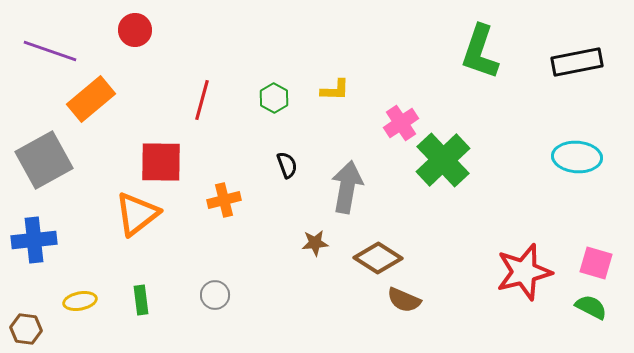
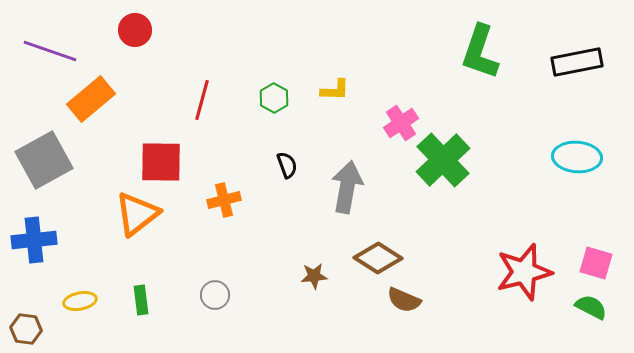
brown star: moved 1 px left, 33 px down
